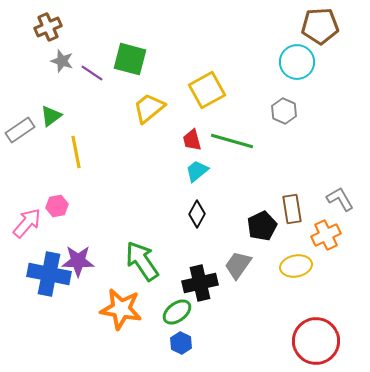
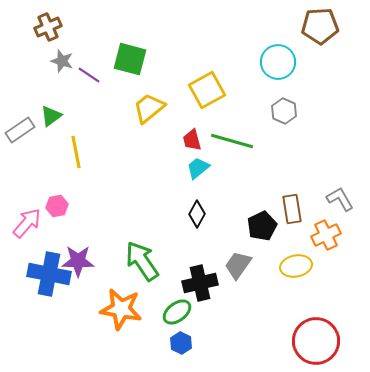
cyan circle: moved 19 px left
purple line: moved 3 px left, 2 px down
cyan trapezoid: moved 1 px right, 3 px up
